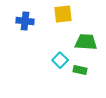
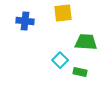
yellow square: moved 1 px up
green rectangle: moved 2 px down
